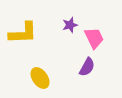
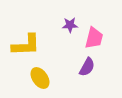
purple star: rotated 14 degrees clockwise
yellow L-shape: moved 3 px right, 12 px down
pink trapezoid: rotated 40 degrees clockwise
